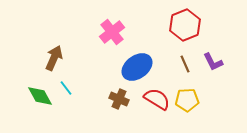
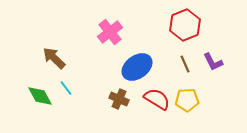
pink cross: moved 2 px left
brown arrow: rotated 70 degrees counterclockwise
